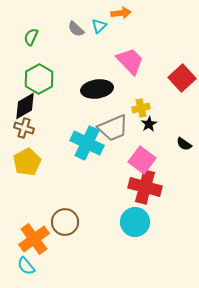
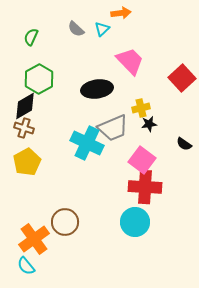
cyan triangle: moved 3 px right, 3 px down
black star: rotated 21 degrees clockwise
red cross: rotated 12 degrees counterclockwise
